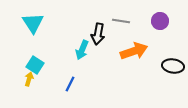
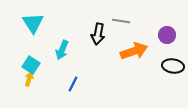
purple circle: moved 7 px right, 14 px down
cyan arrow: moved 20 px left
cyan square: moved 4 px left
blue line: moved 3 px right
